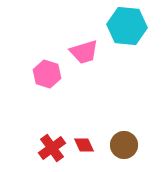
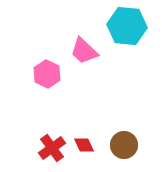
pink trapezoid: moved 1 px up; rotated 60 degrees clockwise
pink hexagon: rotated 8 degrees clockwise
